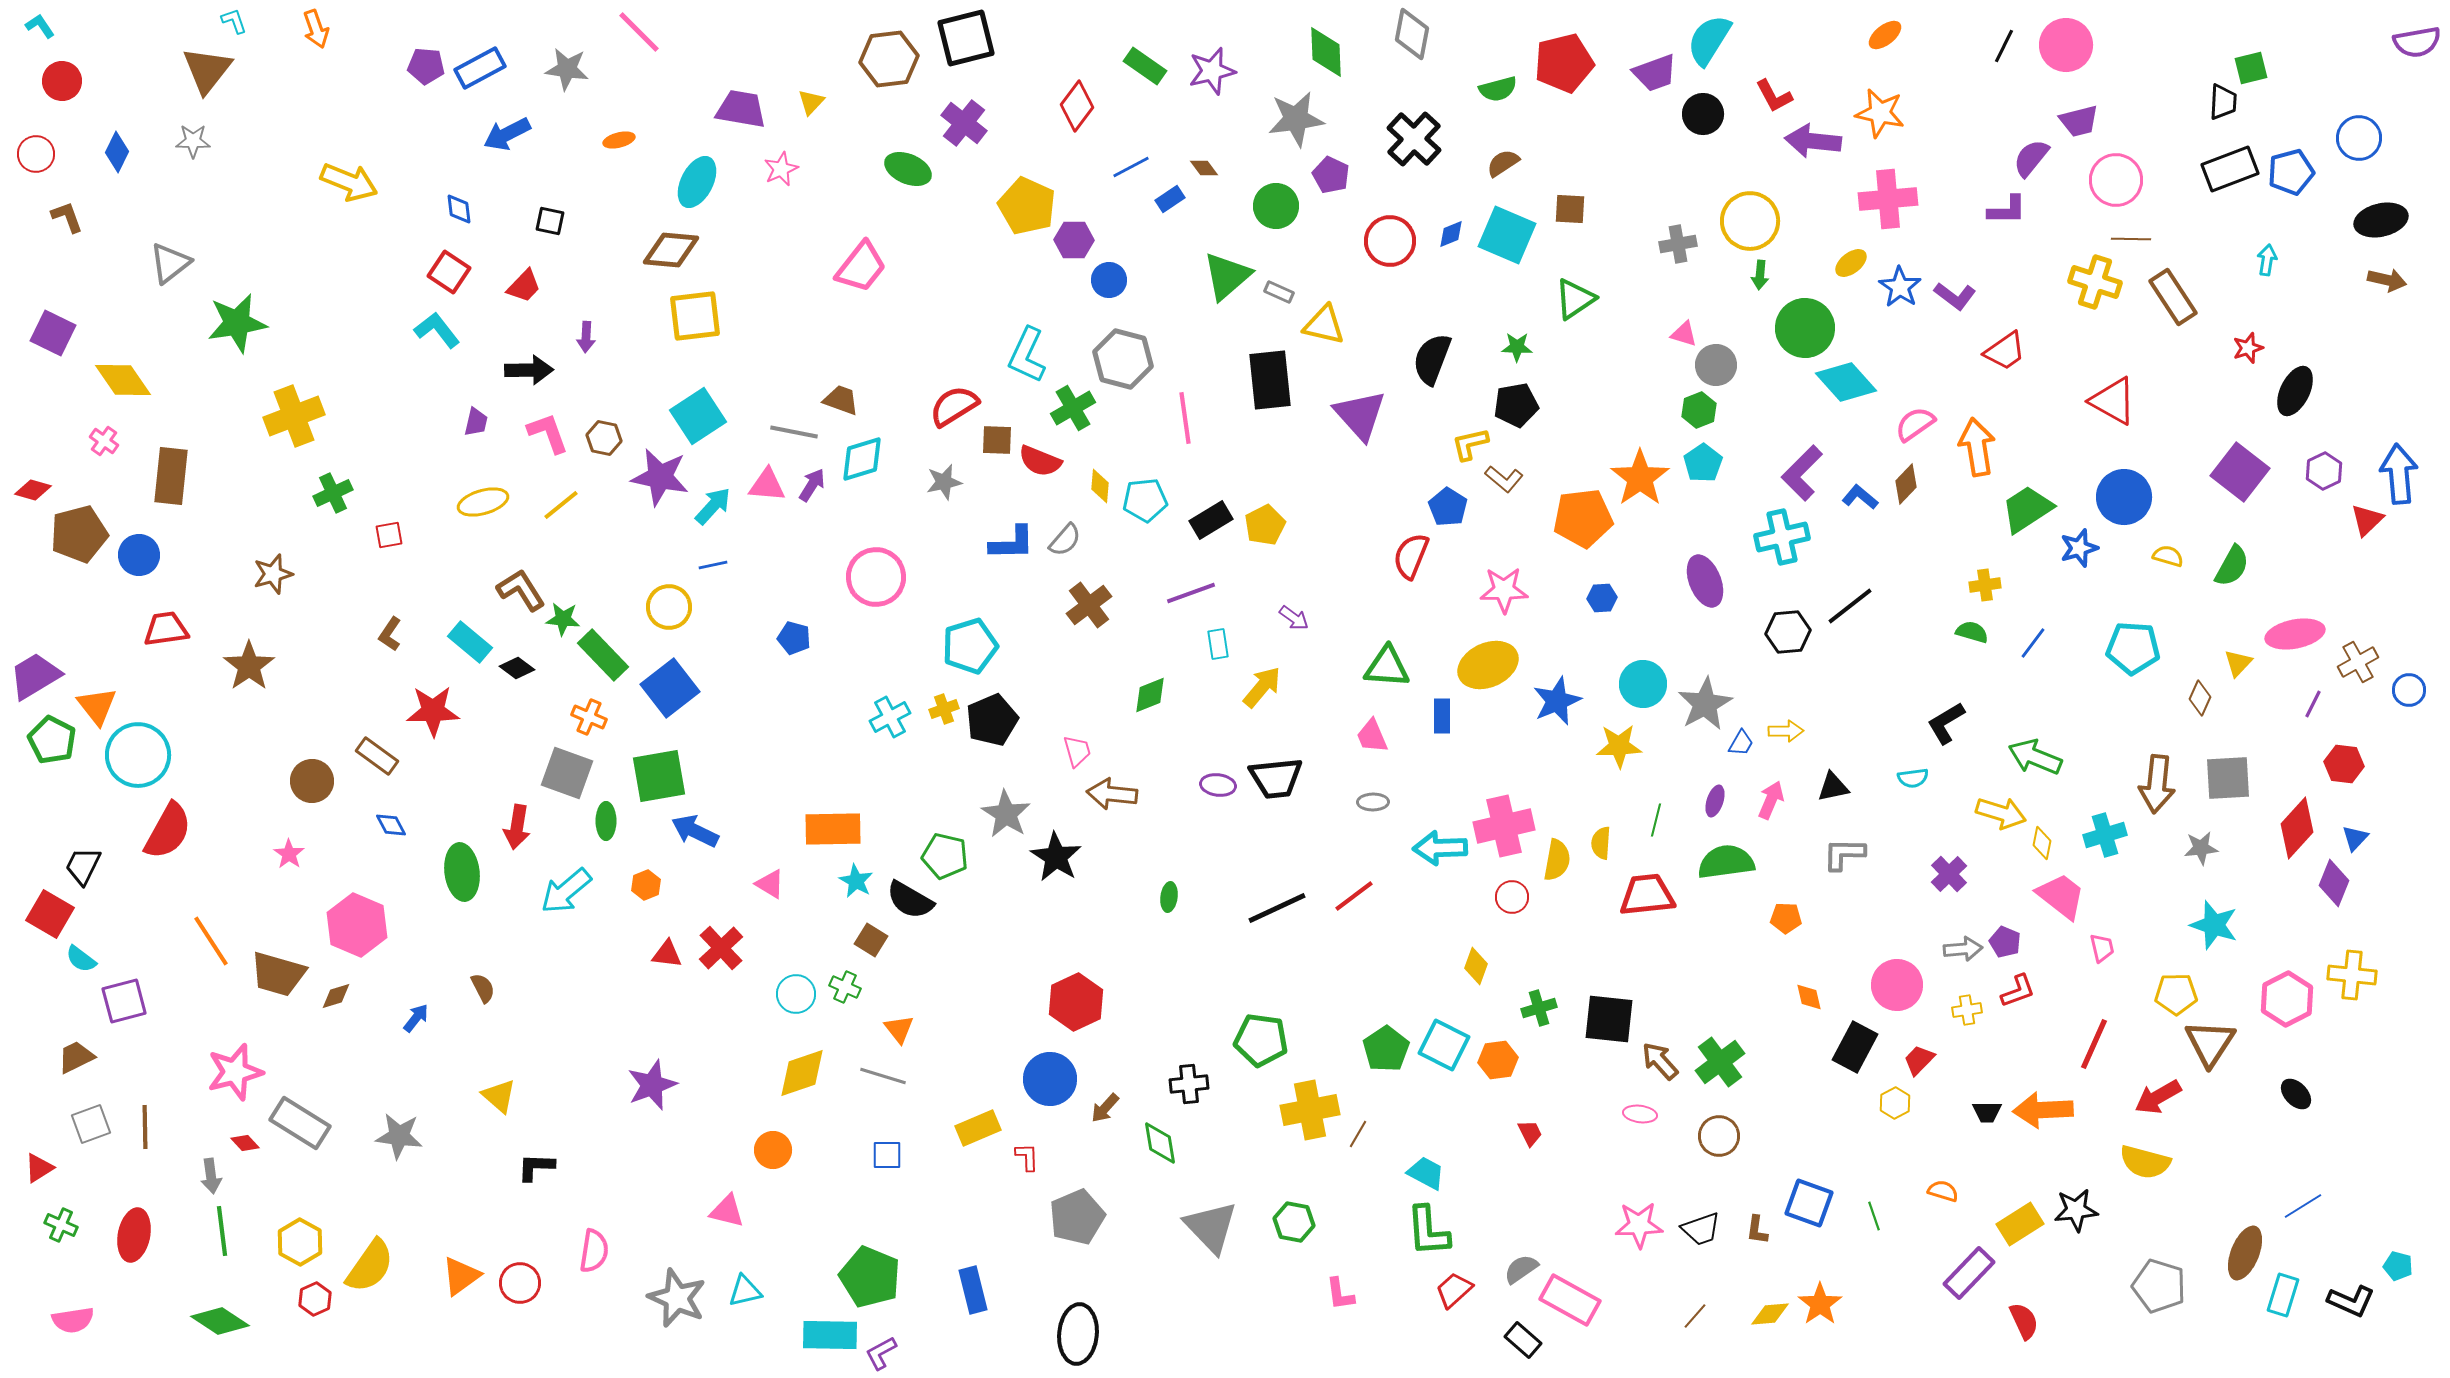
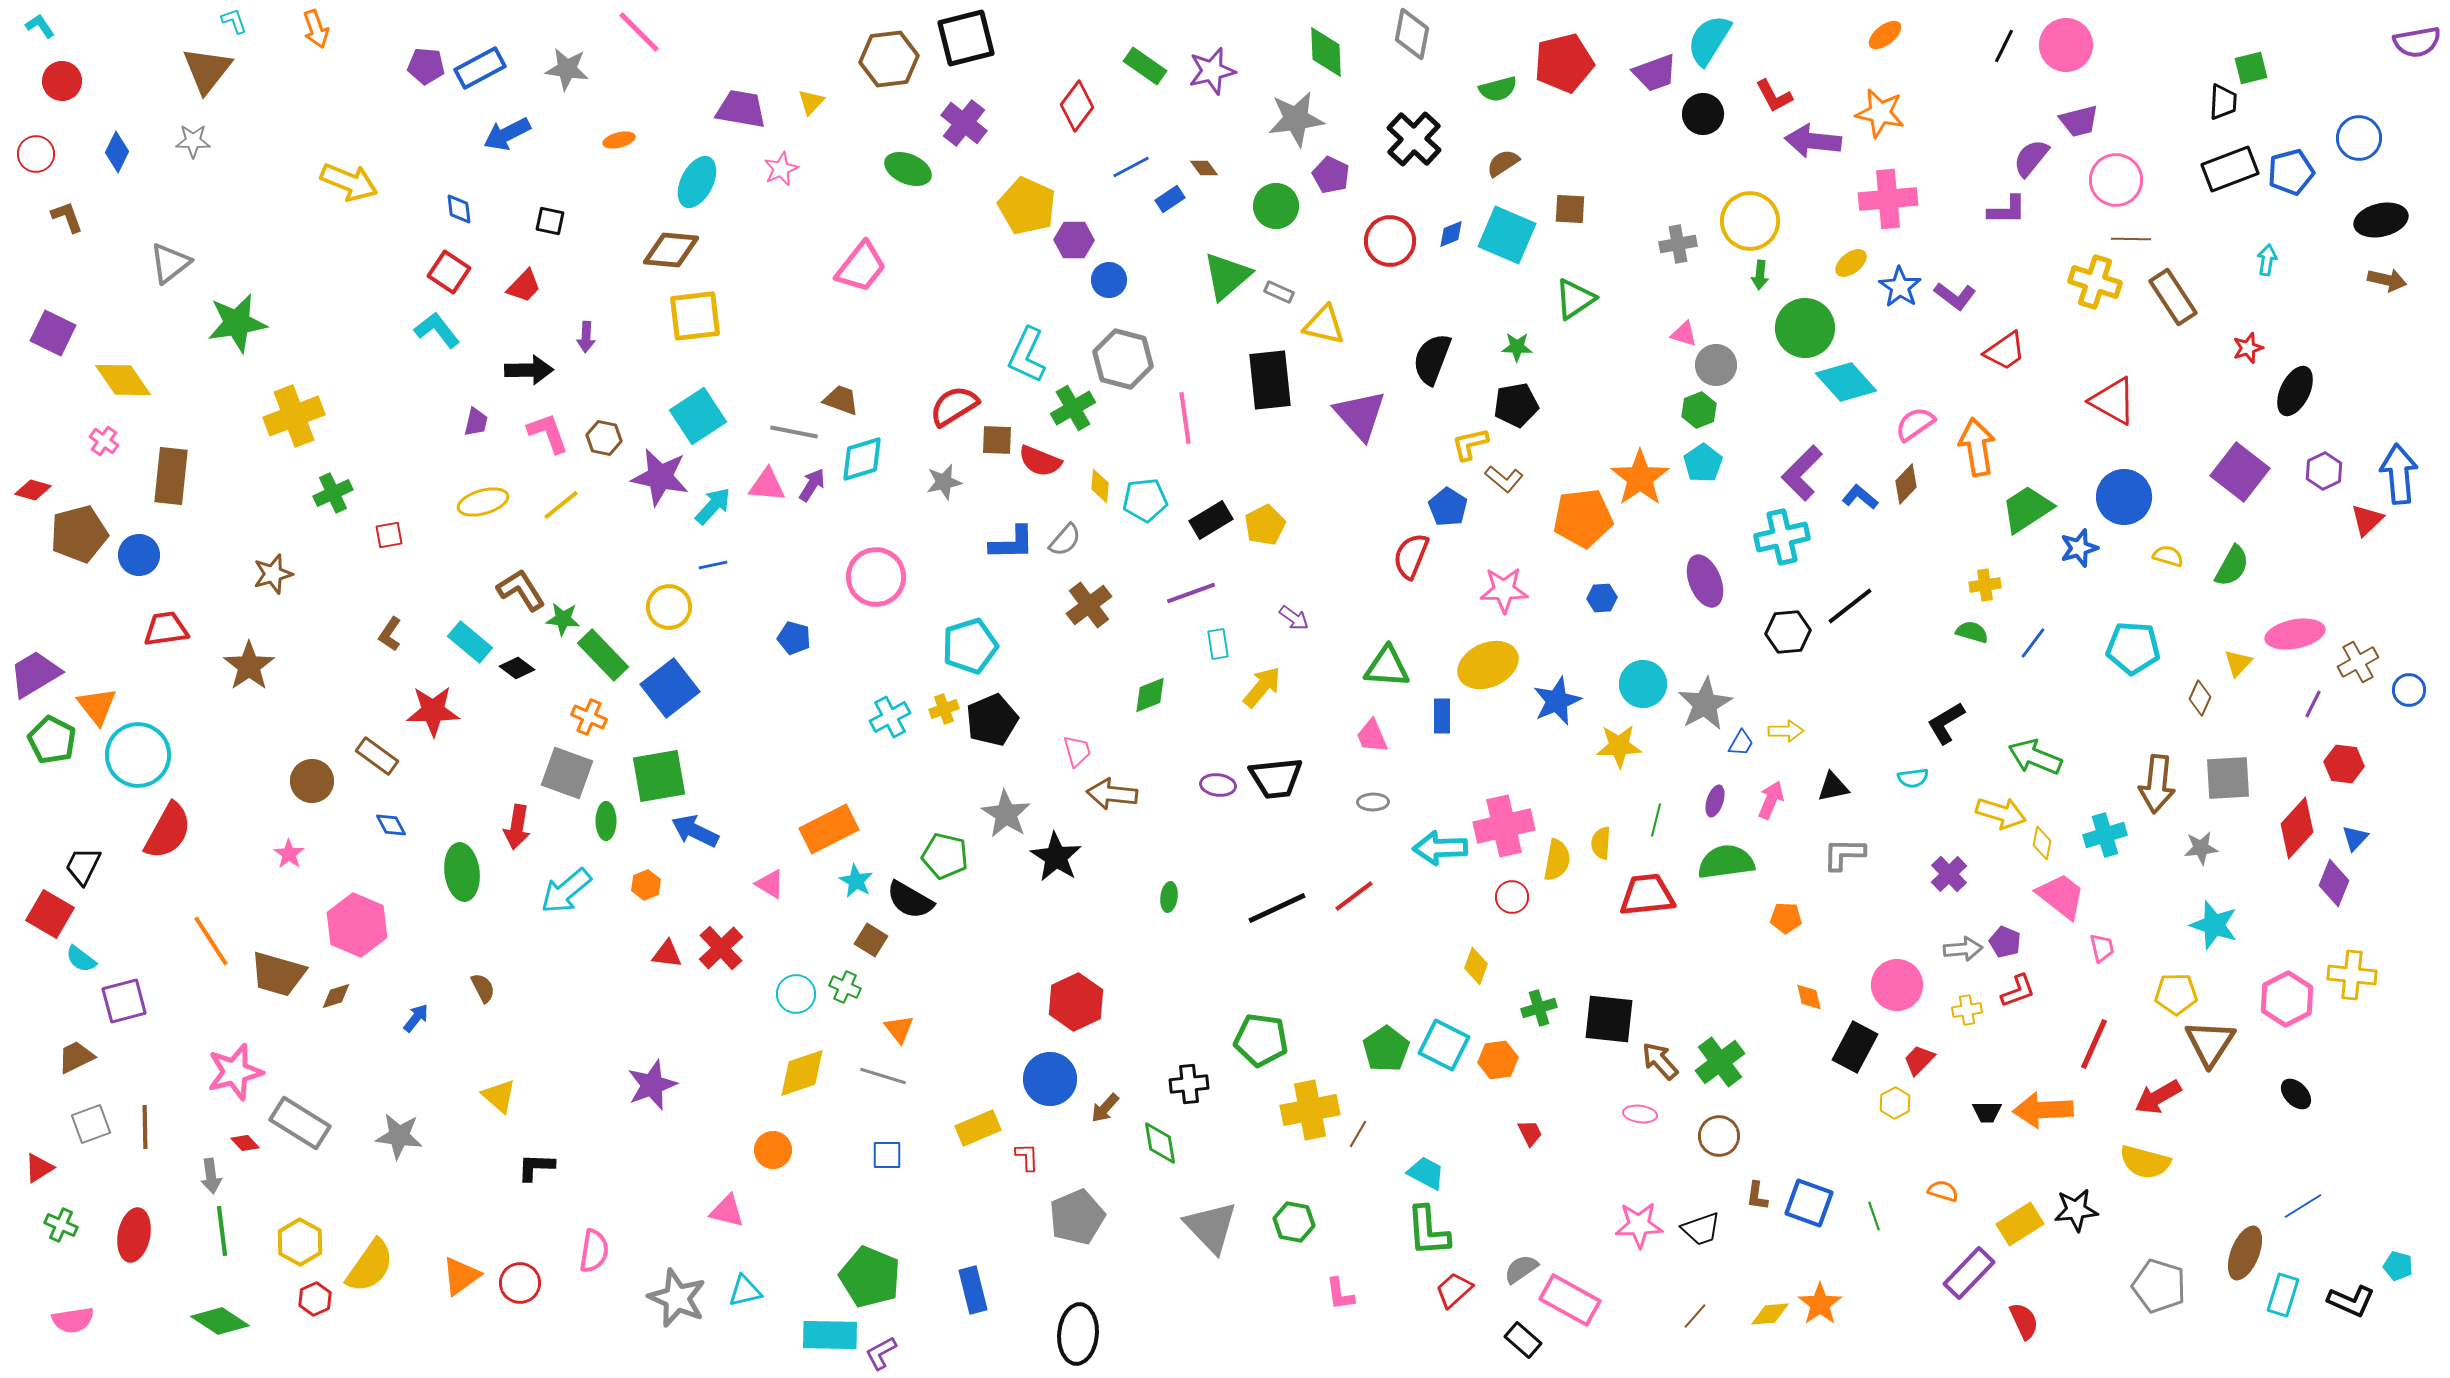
purple trapezoid at (35, 676): moved 2 px up
orange rectangle at (833, 829): moved 4 px left; rotated 26 degrees counterclockwise
brown L-shape at (1757, 1230): moved 34 px up
